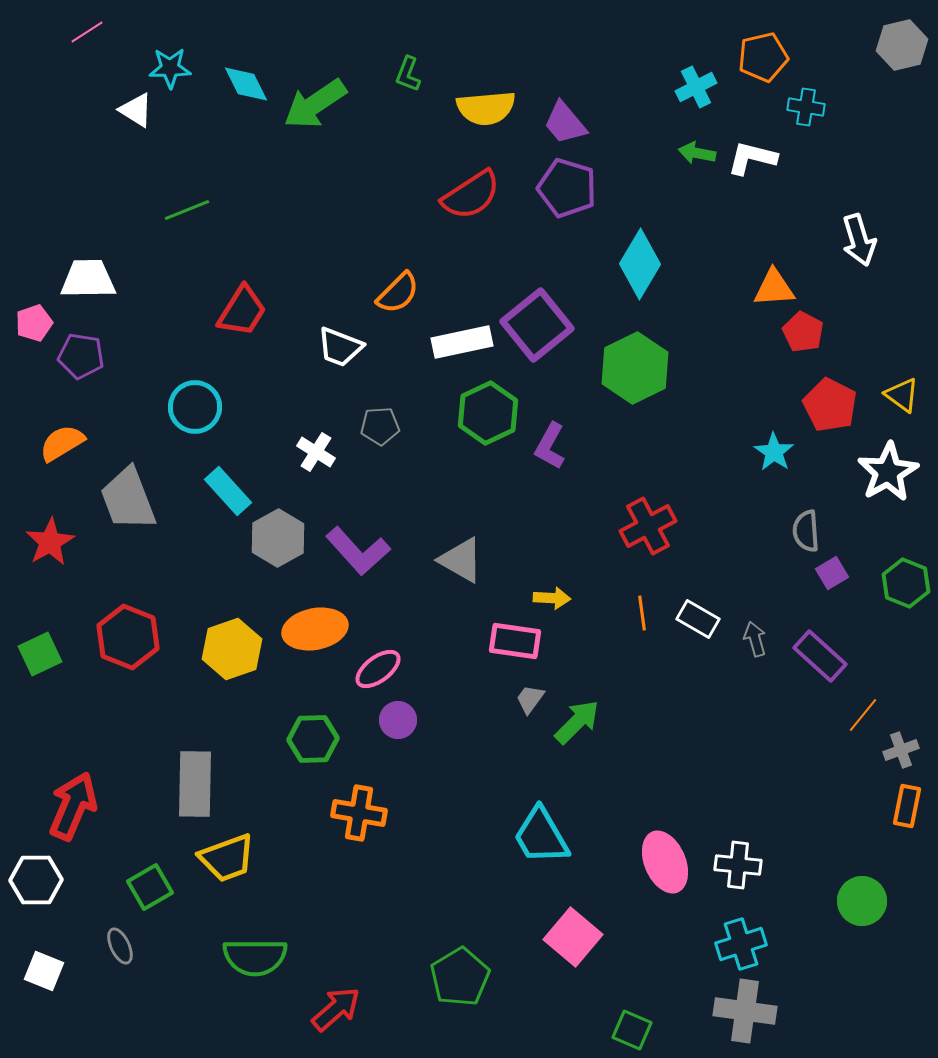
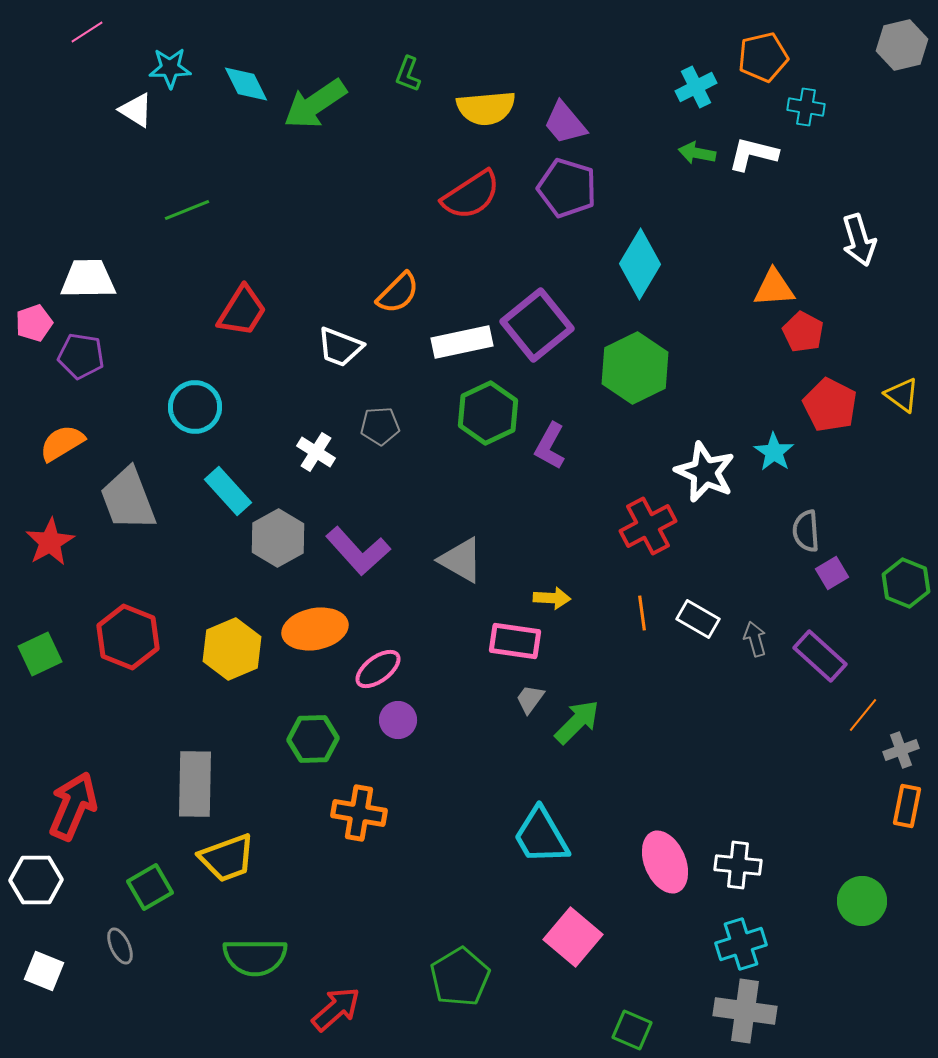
white L-shape at (752, 158): moved 1 px right, 4 px up
white star at (888, 472): moved 183 px left; rotated 18 degrees counterclockwise
yellow hexagon at (232, 649): rotated 4 degrees counterclockwise
